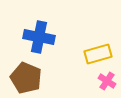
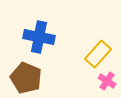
yellow rectangle: rotated 32 degrees counterclockwise
